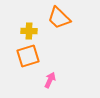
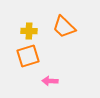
orange trapezoid: moved 5 px right, 9 px down
pink arrow: moved 1 px down; rotated 112 degrees counterclockwise
